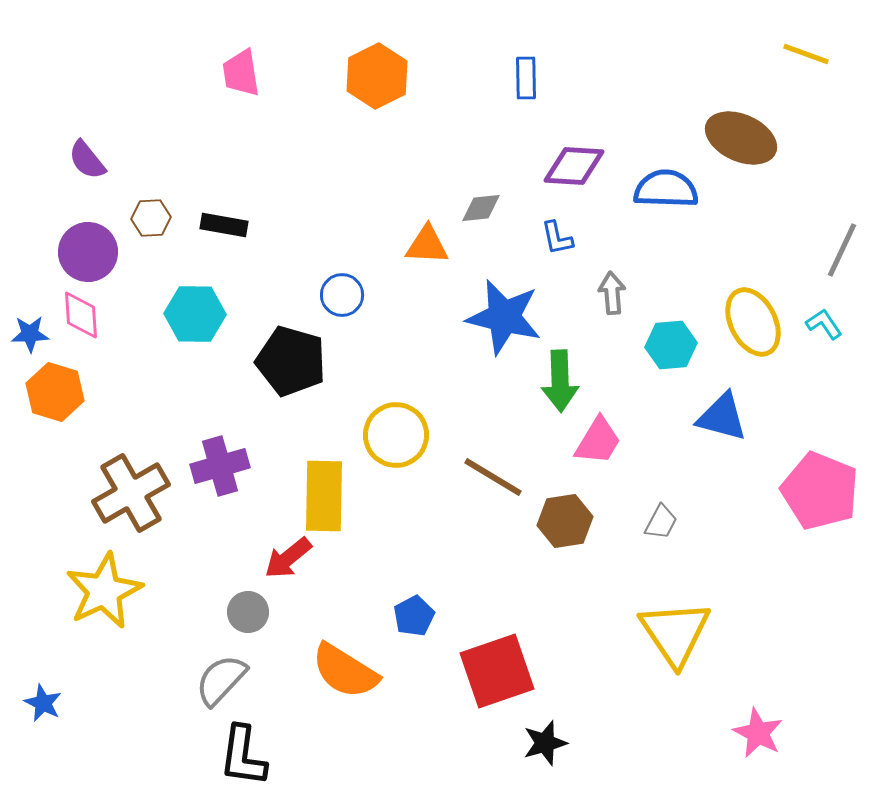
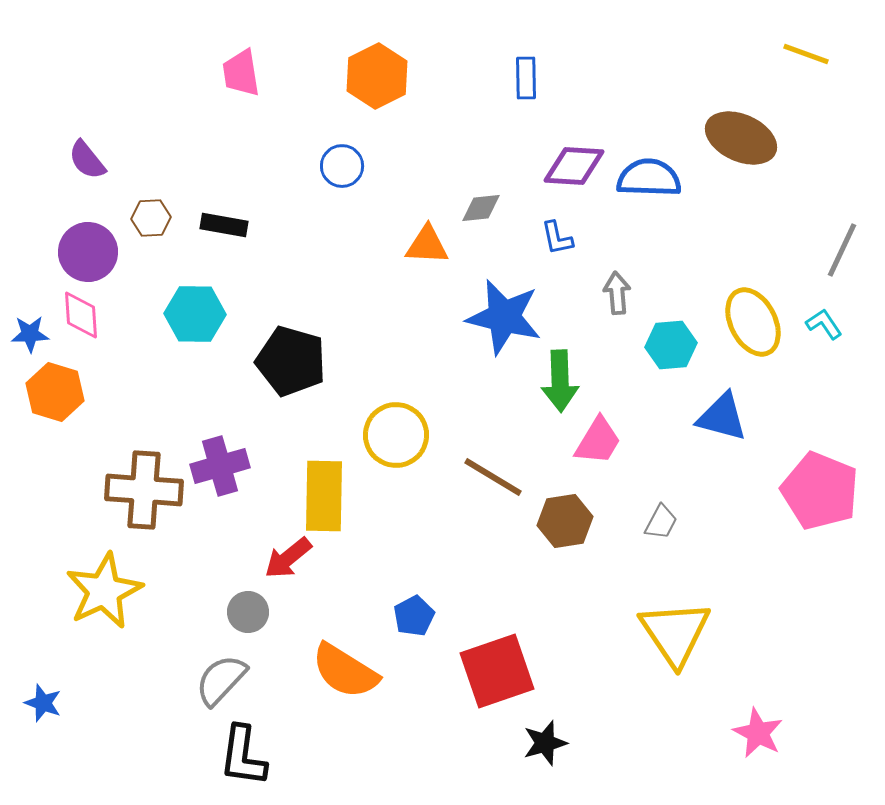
blue semicircle at (666, 189): moved 17 px left, 11 px up
gray arrow at (612, 293): moved 5 px right
blue circle at (342, 295): moved 129 px up
brown cross at (131, 493): moved 13 px right, 3 px up; rotated 34 degrees clockwise
blue star at (43, 703): rotated 6 degrees counterclockwise
